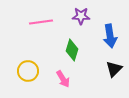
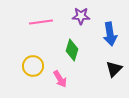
blue arrow: moved 2 px up
yellow circle: moved 5 px right, 5 px up
pink arrow: moved 3 px left
